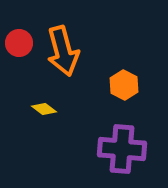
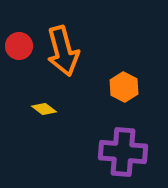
red circle: moved 3 px down
orange hexagon: moved 2 px down
purple cross: moved 1 px right, 3 px down
